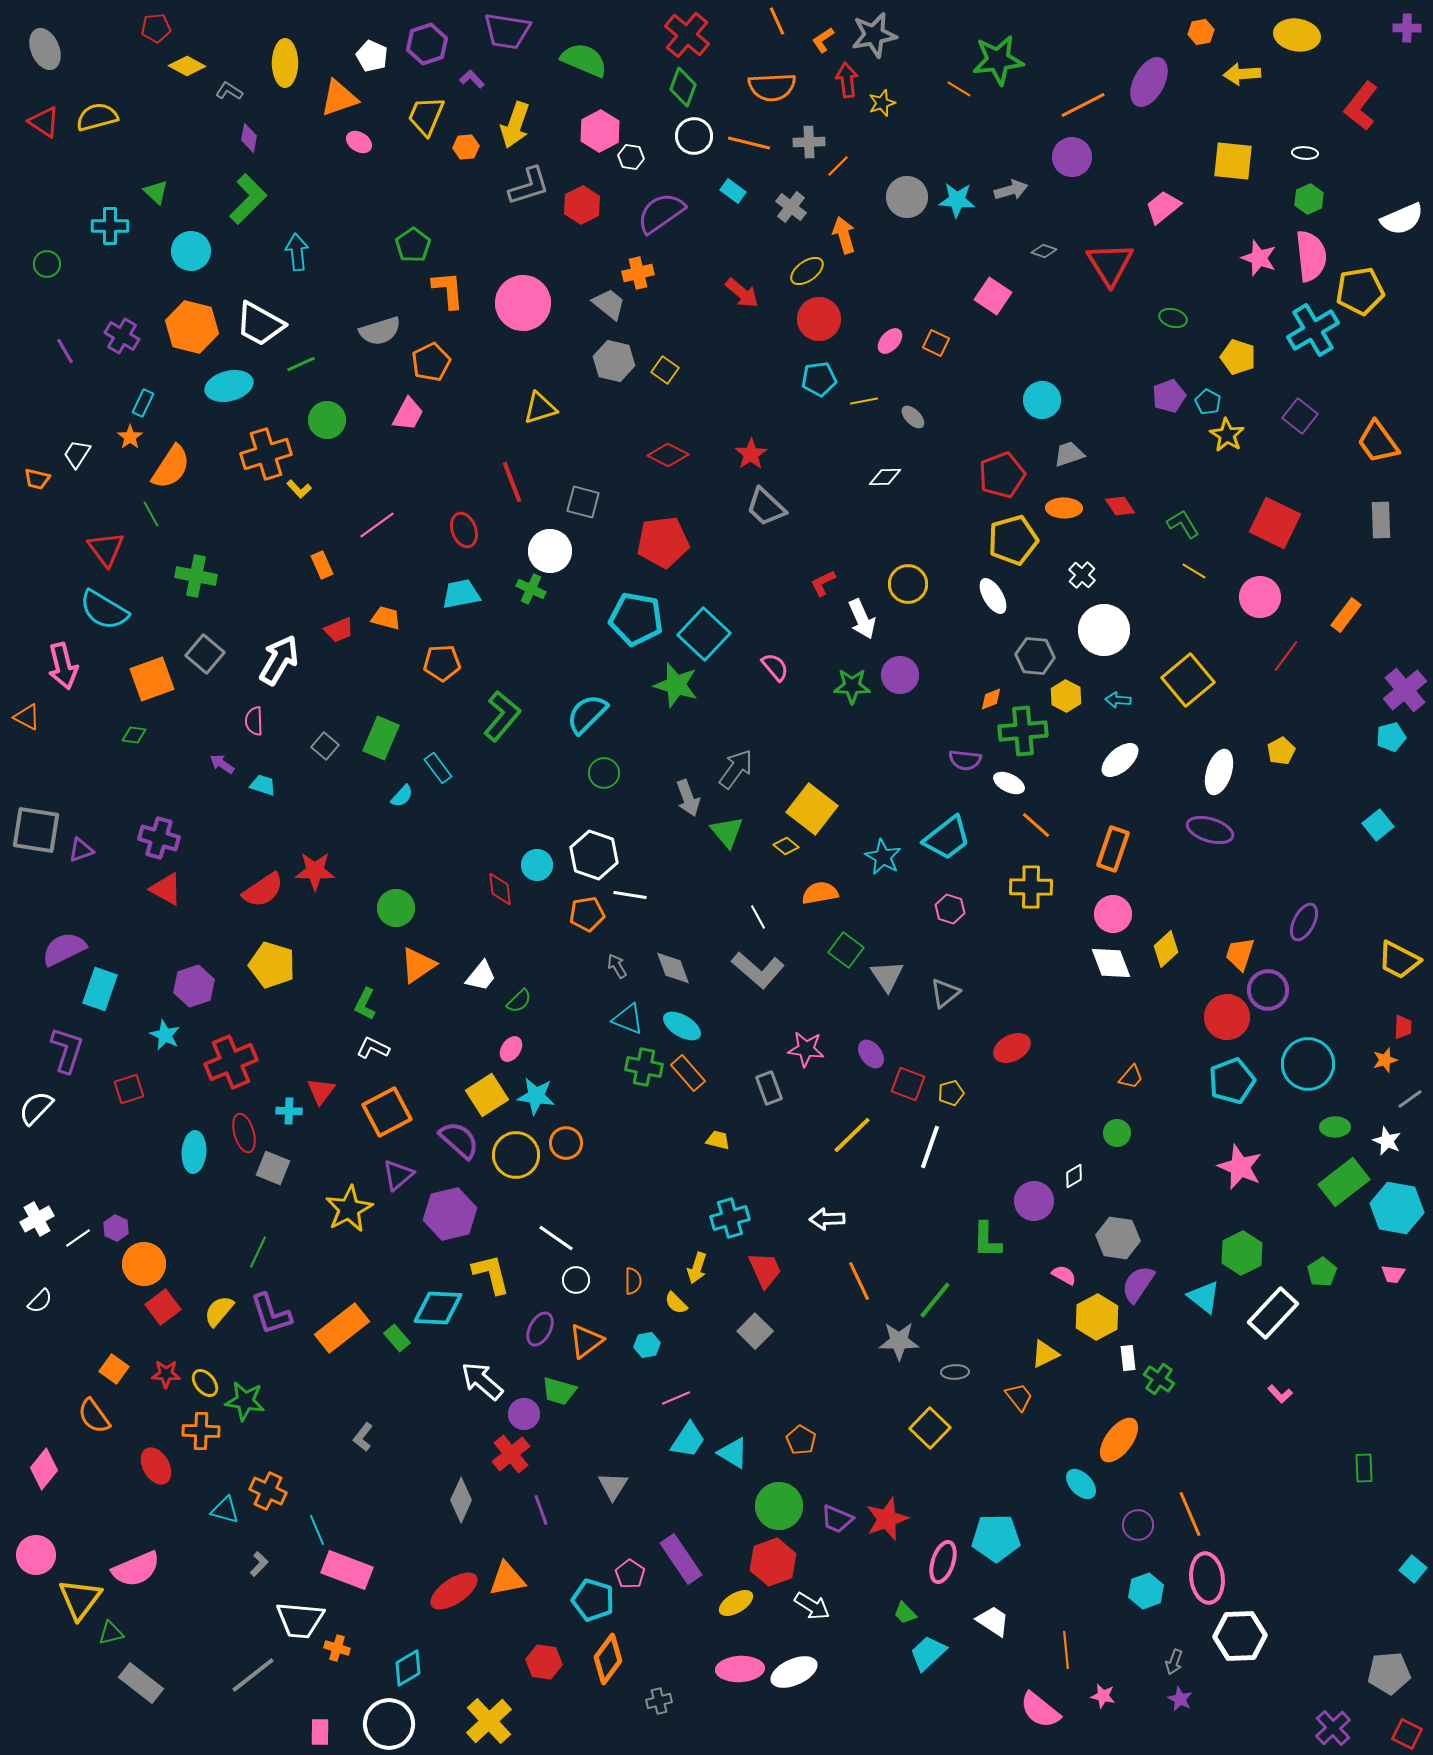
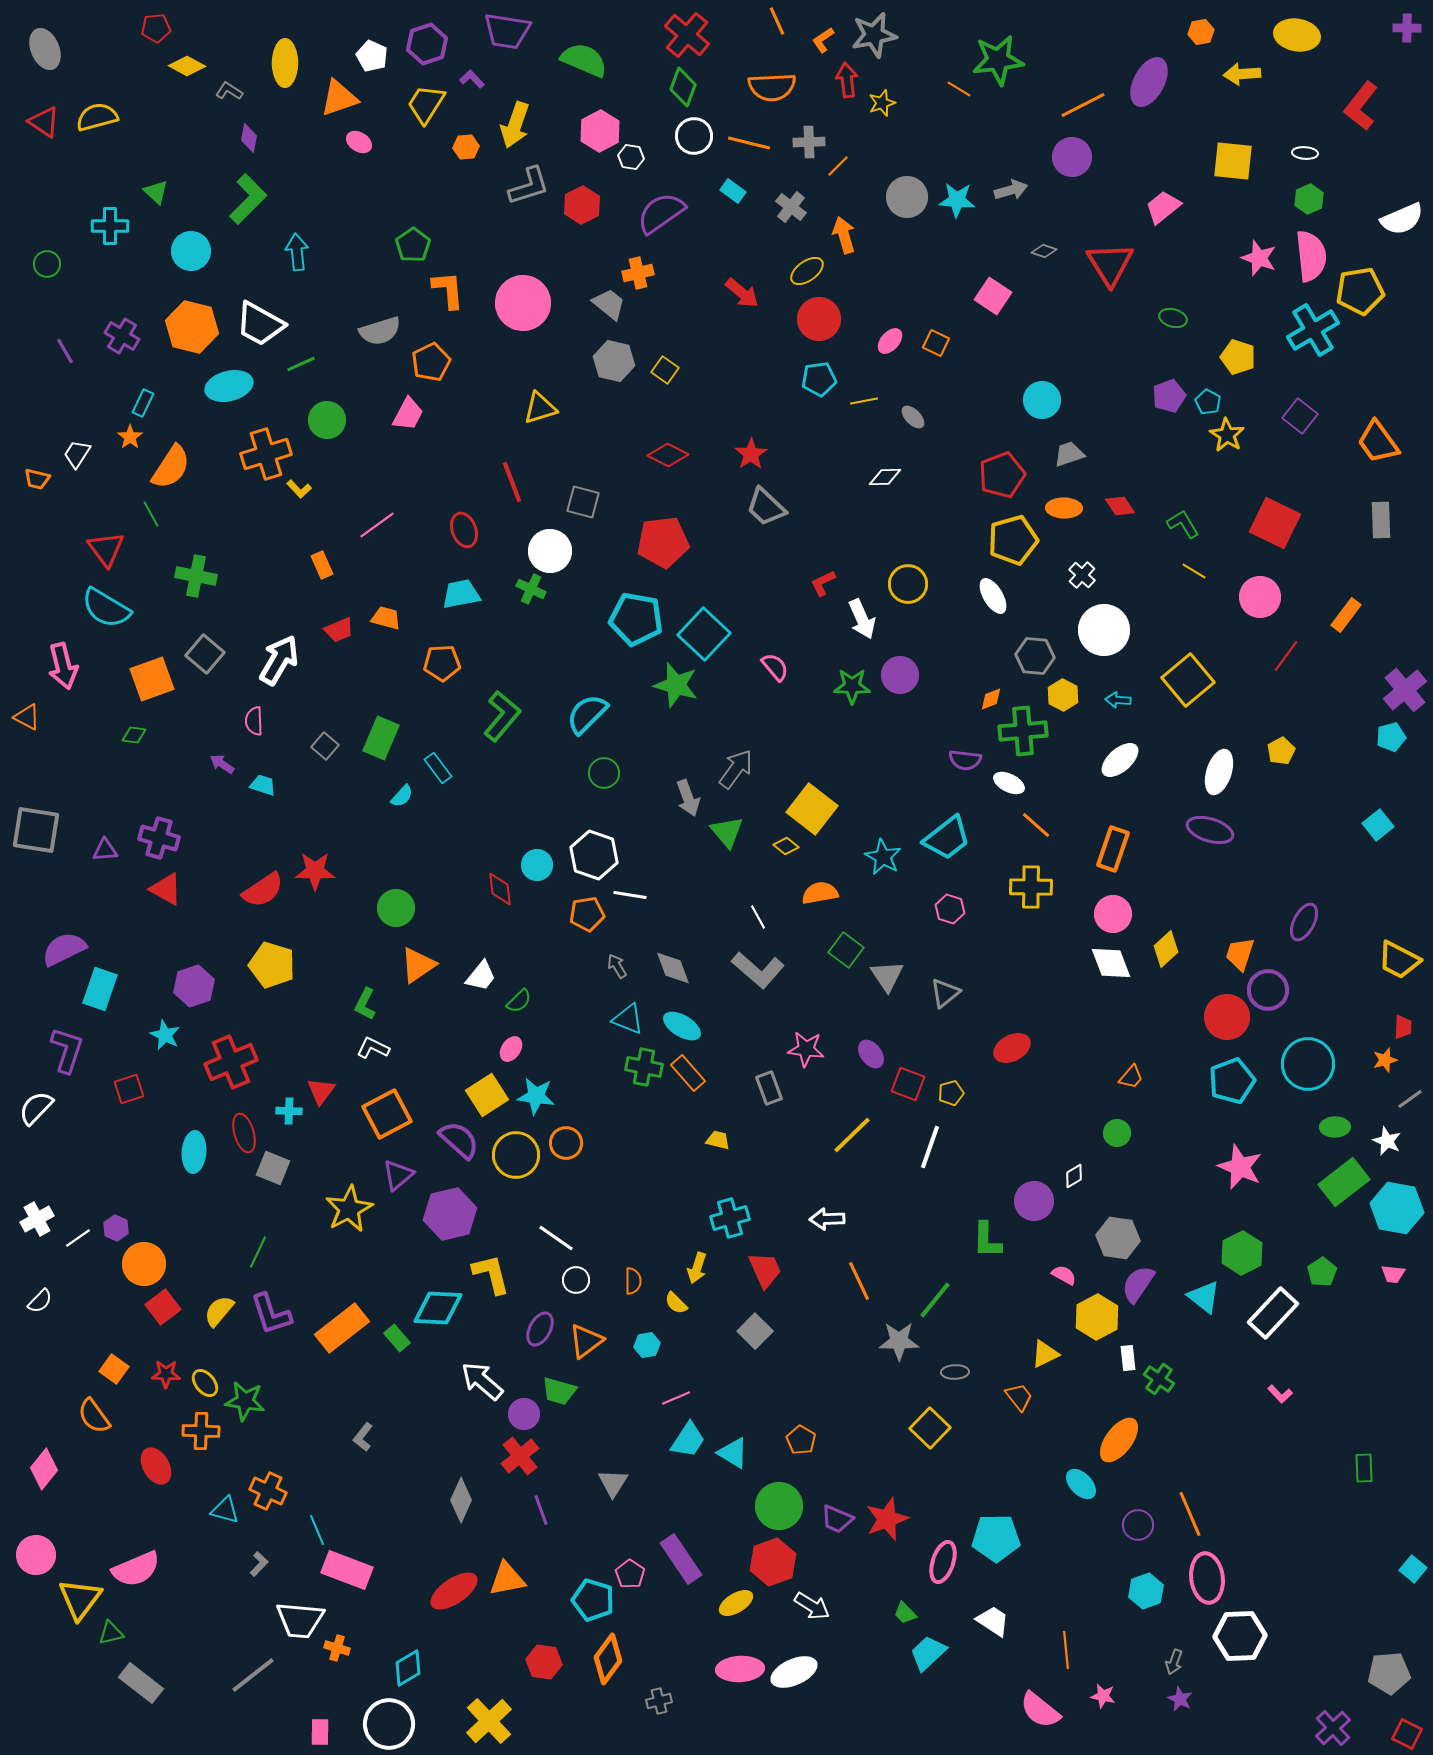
yellow trapezoid at (426, 116): moved 12 px up; rotated 9 degrees clockwise
cyan semicircle at (104, 610): moved 2 px right, 2 px up
yellow hexagon at (1066, 696): moved 3 px left, 1 px up
purple triangle at (81, 850): moved 24 px right; rotated 16 degrees clockwise
orange square at (387, 1112): moved 2 px down
red cross at (511, 1454): moved 9 px right, 2 px down
gray triangle at (613, 1486): moved 3 px up
